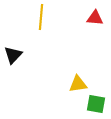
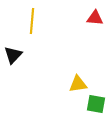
yellow line: moved 9 px left, 4 px down
